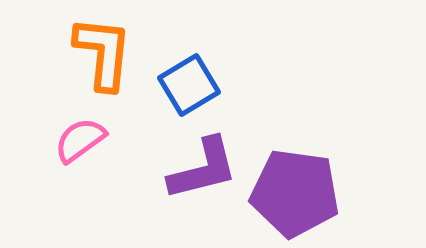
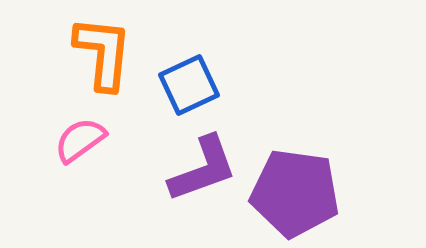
blue square: rotated 6 degrees clockwise
purple L-shape: rotated 6 degrees counterclockwise
